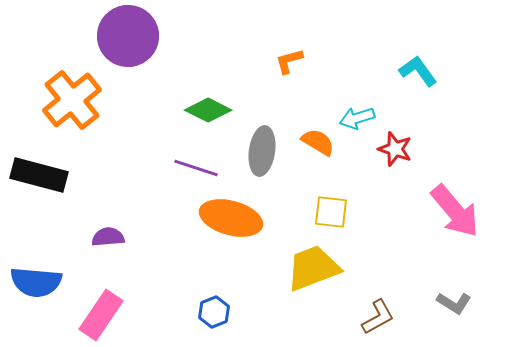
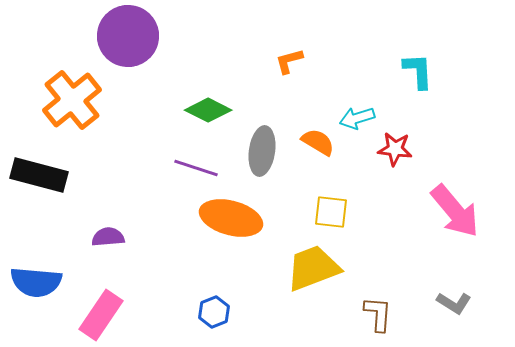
cyan L-shape: rotated 33 degrees clockwise
red star: rotated 12 degrees counterclockwise
brown L-shape: moved 3 px up; rotated 57 degrees counterclockwise
